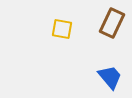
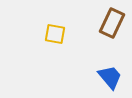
yellow square: moved 7 px left, 5 px down
